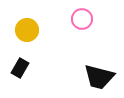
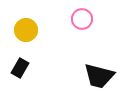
yellow circle: moved 1 px left
black trapezoid: moved 1 px up
